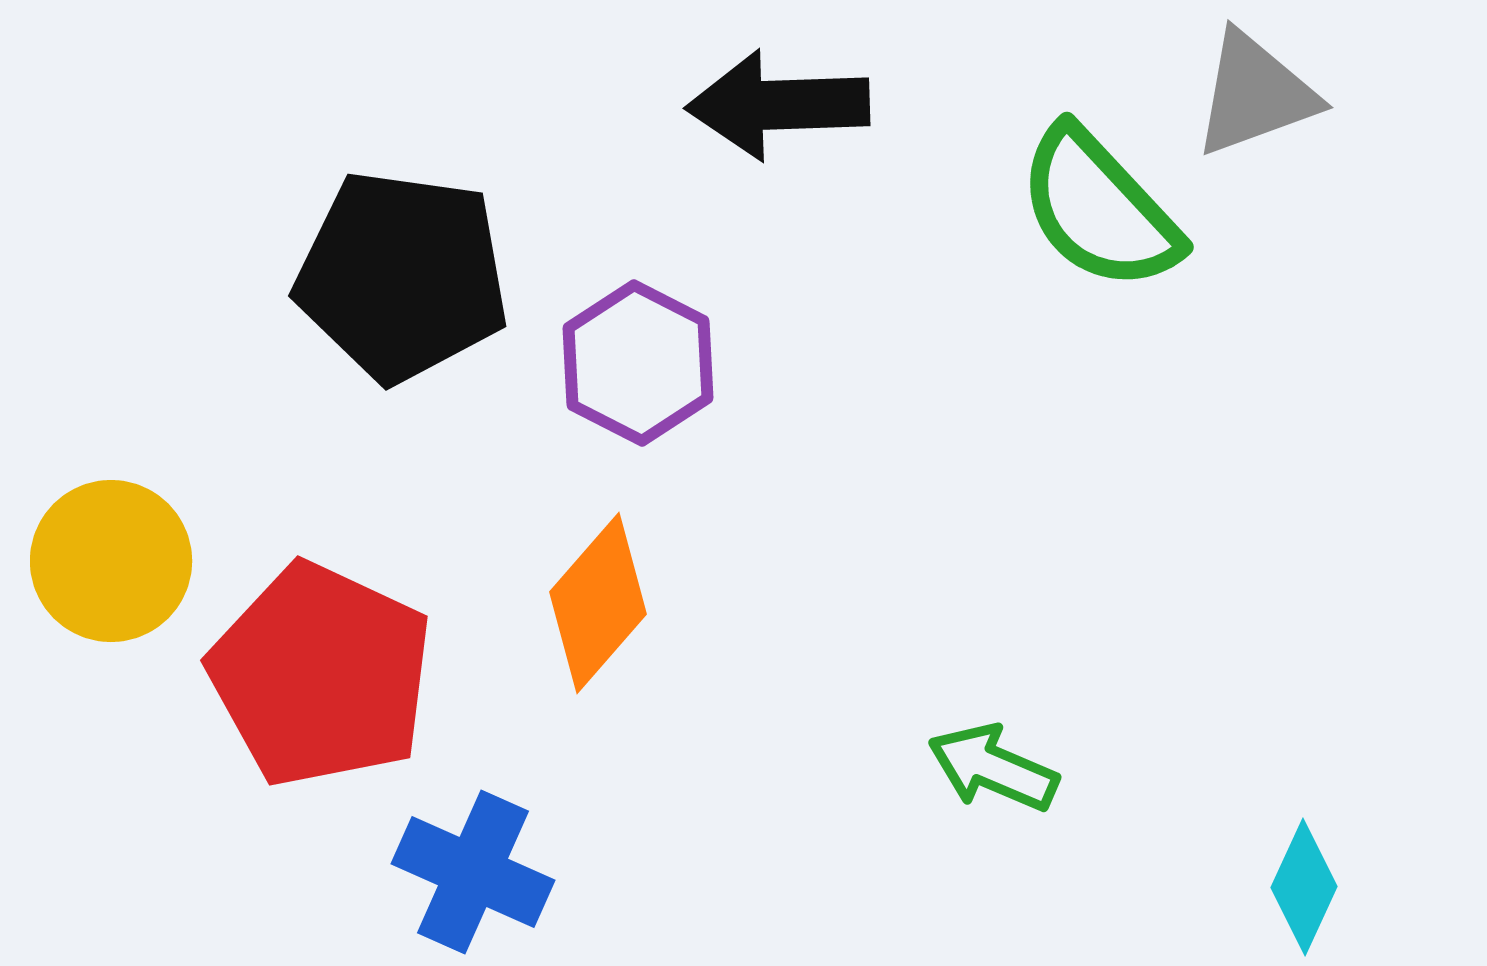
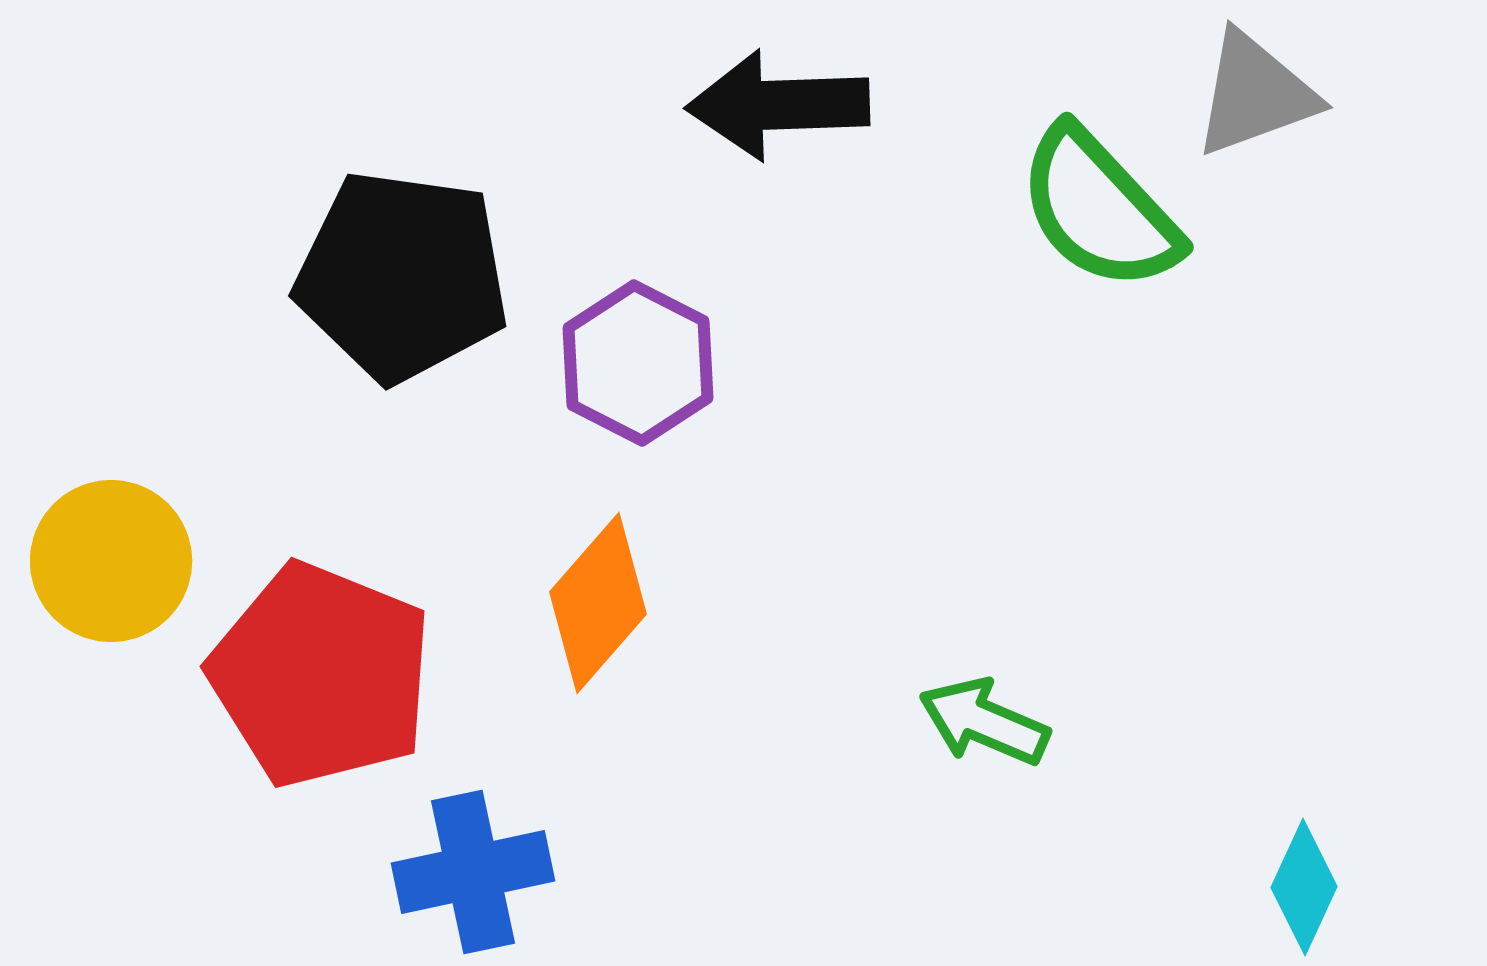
red pentagon: rotated 3 degrees counterclockwise
green arrow: moved 9 px left, 46 px up
blue cross: rotated 36 degrees counterclockwise
